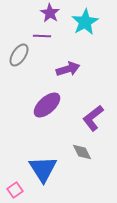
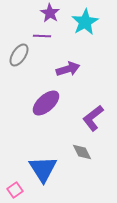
purple ellipse: moved 1 px left, 2 px up
